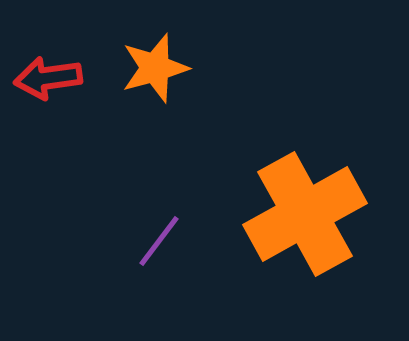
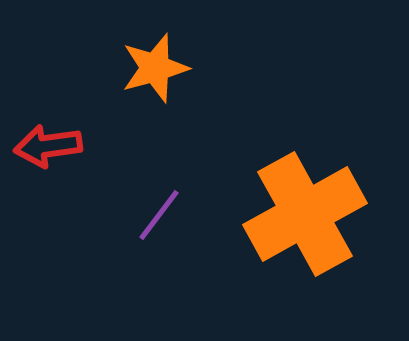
red arrow: moved 68 px down
purple line: moved 26 px up
